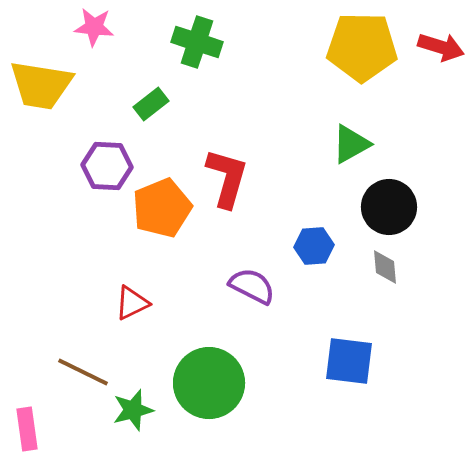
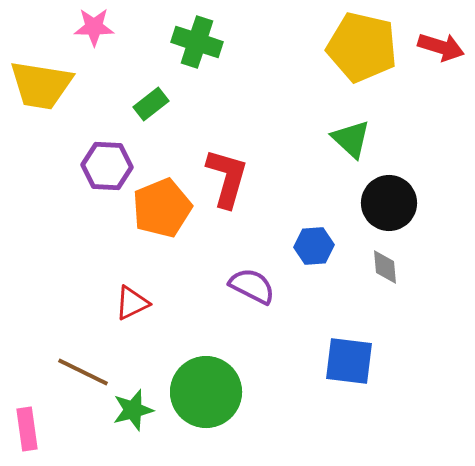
pink star: rotated 6 degrees counterclockwise
yellow pentagon: rotated 12 degrees clockwise
green triangle: moved 5 px up; rotated 48 degrees counterclockwise
black circle: moved 4 px up
green circle: moved 3 px left, 9 px down
